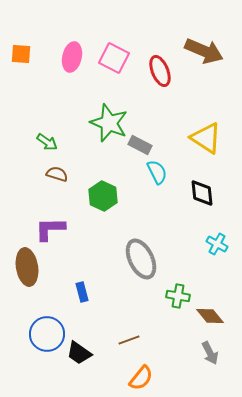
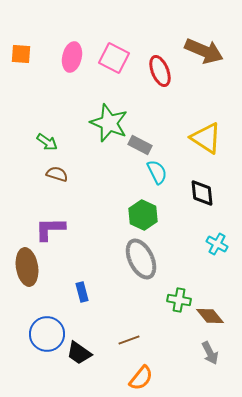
green hexagon: moved 40 px right, 19 px down
green cross: moved 1 px right, 4 px down
